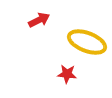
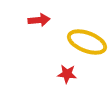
red arrow: rotated 20 degrees clockwise
